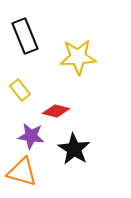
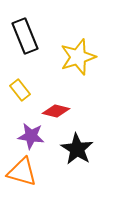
yellow star: rotated 15 degrees counterclockwise
black star: moved 3 px right
